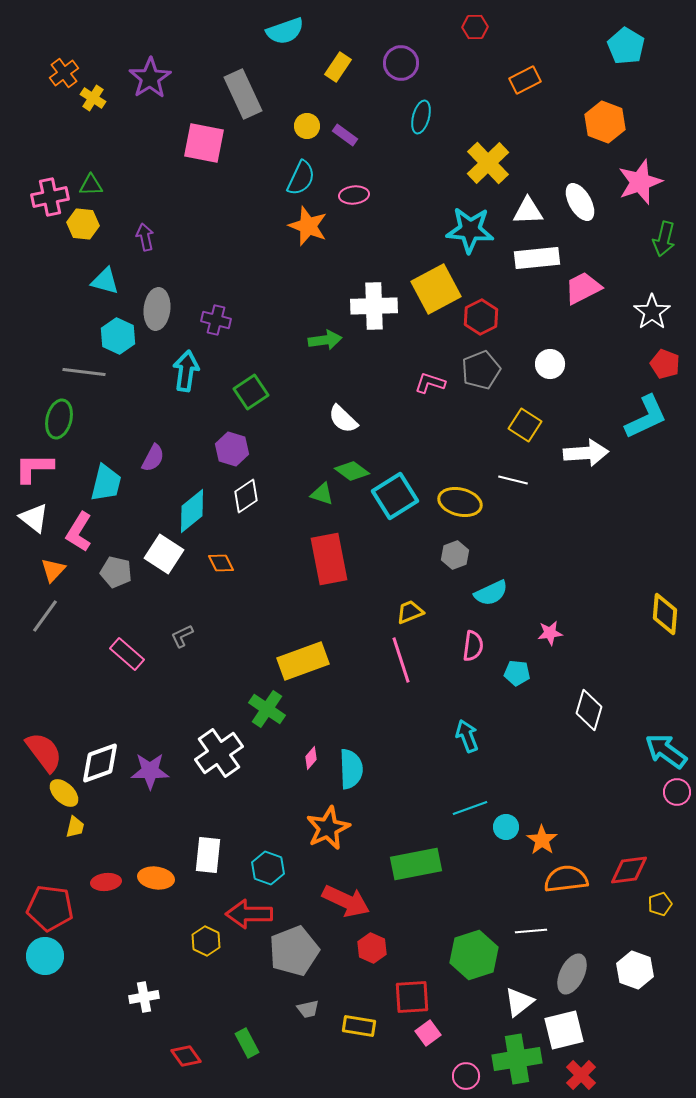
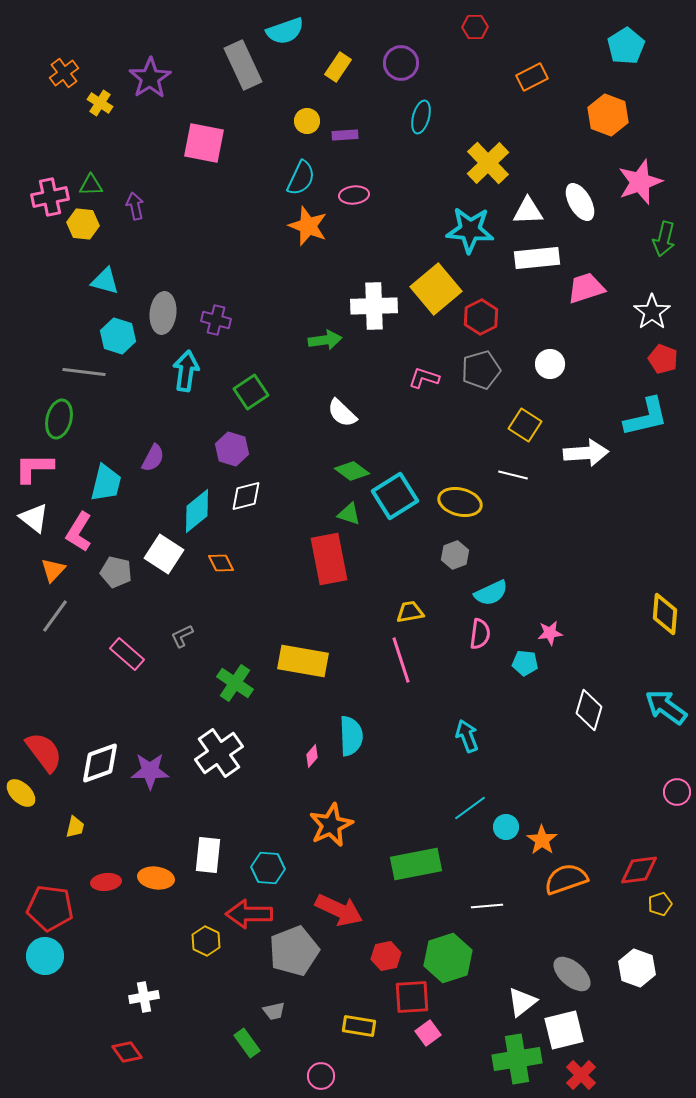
cyan pentagon at (626, 46): rotated 9 degrees clockwise
orange rectangle at (525, 80): moved 7 px right, 3 px up
gray rectangle at (243, 94): moved 29 px up
yellow cross at (93, 98): moved 7 px right, 5 px down
orange hexagon at (605, 122): moved 3 px right, 7 px up
yellow circle at (307, 126): moved 5 px up
purple rectangle at (345, 135): rotated 40 degrees counterclockwise
purple arrow at (145, 237): moved 10 px left, 31 px up
pink trapezoid at (583, 288): moved 3 px right; rotated 9 degrees clockwise
yellow square at (436, 289): rotated 12 degrees counterclockwise
gray ellipse at (157, 309): moved 6 px right, 4 px down
cyan hexagon at (118, 336): rotated 8 degrees counterclockwise
red pentagon at (665, 364): moved 2 px left, 5 px up
gray pentagon at (481, 370): rotated 6 degrees clockwise
pink L-shape at (430, 383): moved 6 px left, 5 px up
cyan L-shape at (646, 417): rotated 12 degrees clockwise
white semicircle at (343, 419): moved 1 px left, 6 px up
white line at (513, 480): moved 5 px up
green triangle at (322, 494): moved 27 px right, 20 px down
white diamond at (246, 496): rotated 20 degrees clockwise
cyan diamond at (192, 511): moved 5 px right
yellow trapezoid at (410, 612): rotated 12 degrees clockwise
gray line at (45, 616): moved 10 px right
pink semicircle at (473, 646): moved 7 px right, 12 px up
yellow rectangle at (303, 661): rotated 30 degrees clockwise
cyan pentagon at (517, 673): moved 8 px right, 10 px up
green cross at (267, 709): moved 32 px left, 26 px up
cyan arrow at (666, 751): moved 44 px up
pink diamond at (311, 758): moved 1 px right, 2 px up
cyan semicircle at (351, 769): moved 33 px up
yellow ellipse at (64, 793): moved 43 px left
cyan line at (470, 808): rotated 16 degrees counterclockwise
orange star at (328, 828): moved 3 px right, 3 px up
cyan hexagon at (268, 868): rotated 16 degrees counterclockwise
red diamond at (629, 870): moved 10 px right
orange semicircle at (566, 879): rotated 12 degrees counterclockwise
red arrow at (346, 901): moved 7 px left, 9 px down
white line at (531, 931): moved 44 px left, 25 px up
red hexagon at (372, 948): moved 14 px right, 8 px down; rotated 24 degrees clockwise
green hexagon at (474, 955): moved 26 px left, 3 px down
white hexagon at (635, 970): moved 2 px right, 2 px up
gray ellipse at (572, 974): rotated 75 degrees counterclockwise
white triangle at (519, 1002): moved 3 px right
gray trapezoid at (308, 1009): moved 34 px left, 2 px down
green rectangle at (247, 1043): rotated 8 degrees counterclockwise
red diamond at (186, 1056): moved 59 px left, 4 px up
pink circle at (466, 1076): moved 145 px left
